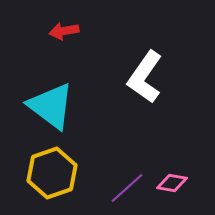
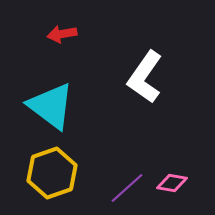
red arrow: moved 2 px left, 3 px down
